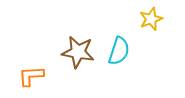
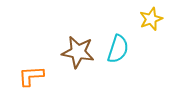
cyan semicircle: moved 1 px left, 2 px up
